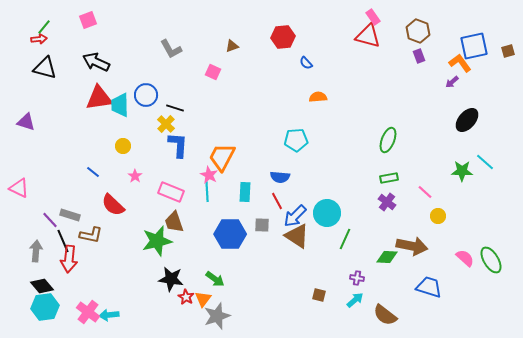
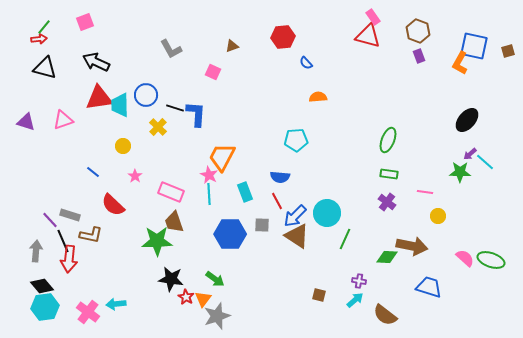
pink square at (88, 20): moved 3 px left, 2 px down
blue square at (474, 46): rotated 24 degrees clockwise
orange L-shape at (460, 63): rotated 115 degrees counterclockwise
purple arrow at (452, 82): moved 18 px right, 72 px down
yellow cross at (166, 124): moved 8 px left, 3 px down
blue L-shape at (178, 145): moved 18 px right, 31 px up
green star at (462, 171): moved 2 px left, 1 px down
green rectangle at (389, 178): moved 4 px up; rotated 18 degrees clockwise
pink triangle at (19, 188): moved 44 px right, 68 px up; rotated 45 degrees counterclockwise
cyan line at (207, 191): moved 2 px right, 3 px down
cyan rectangle at (245, 192): rotated 24 degrees counterclockwise
pink line at (425, 192): rotated 35 degrees counterclockwise
green star at (157, 241): rotated 12 degrees clockwise
green ellipse at (491, 260): rotated 40 degrees counterclockwise
purple cross at (357, 278): moved 2 px right, 3 px down
cyan arrow at (109, 315): moved 7 px right, 11 px up
